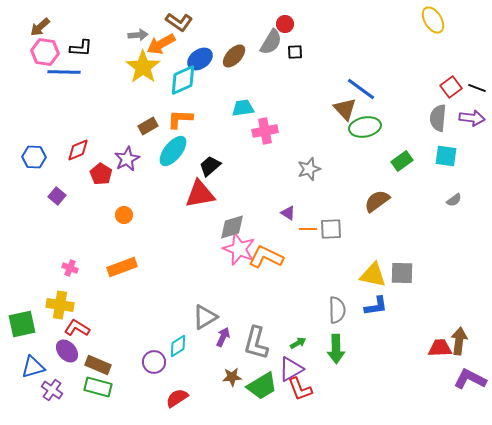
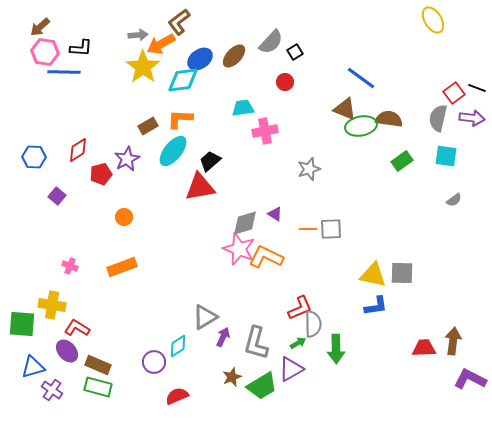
brown L-shape at (179, 22): rotated 108 degrees clockwise
red circle at (285, 24): moved 58 px down
gray semicircle at (271, 42): rotated 12 degrees clockwise
black square at (295, 52): rotated 28 degrees counterclockwise
cyan diamond at (183, 80): rotated 16 degrees clockwise
red square at (451, 87): moved 3 px right, 6 px down
blue line at (361, 89): moved 11 px up
brown triangle at (345, 109): rotated 25 degrees counterclockwise
gray semicircle at (438, 118): rotated 8 degrees clockwise
green ellipse at (365, 127): moved 4 px left, 1 px up
red diamond at (78, 150): rotated 10 degrees counterclockwise
black trapezoid at (210, 166): moved 5 px up
red pentagon at (101, 174): rotated 25 degrees clockwise
red triangle at (200, 194): moved 7 px up
brown semicircle at (377, 201): moved 12 px right, 82 px up; rotated 44 degrees clockwise
purple triangle at (288, 213): moved 13 px left, 1 px down
orange circle at (124, 215): moved 2 px down
gray diamond at (232, 227): moved 13 px right, 4 px up
pink cross at (70, 268): moved 2 px up
yellow cross at (60, 305): moved 8 px left
gray semicircle at (337, 310): moved 24 px left, 14 px down
green square at (22, 324): rotated 16 degrees clockwise
brown arrow at (459, 341): moved 6 px left
red trapezoid at (440, 348): moved 16 px left
brown star at (232, 377): rotated 18 degrees counterclockwise
red L-shape at (300, 389): moved 81 px up; rotated 92 degrees counterclockwise
red semicircle at (177, 398): moved 2 px up; rotated 10 degrees clockwise
